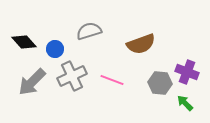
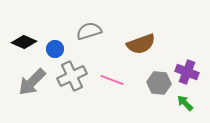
black diamond: rotated 25 degrees counterclockwise
gray hexagon: moved 1 px left
